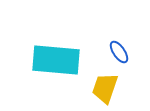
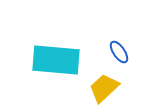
yellow trapezoid: moved 1 px left; rotated 28 degrees clockwise
